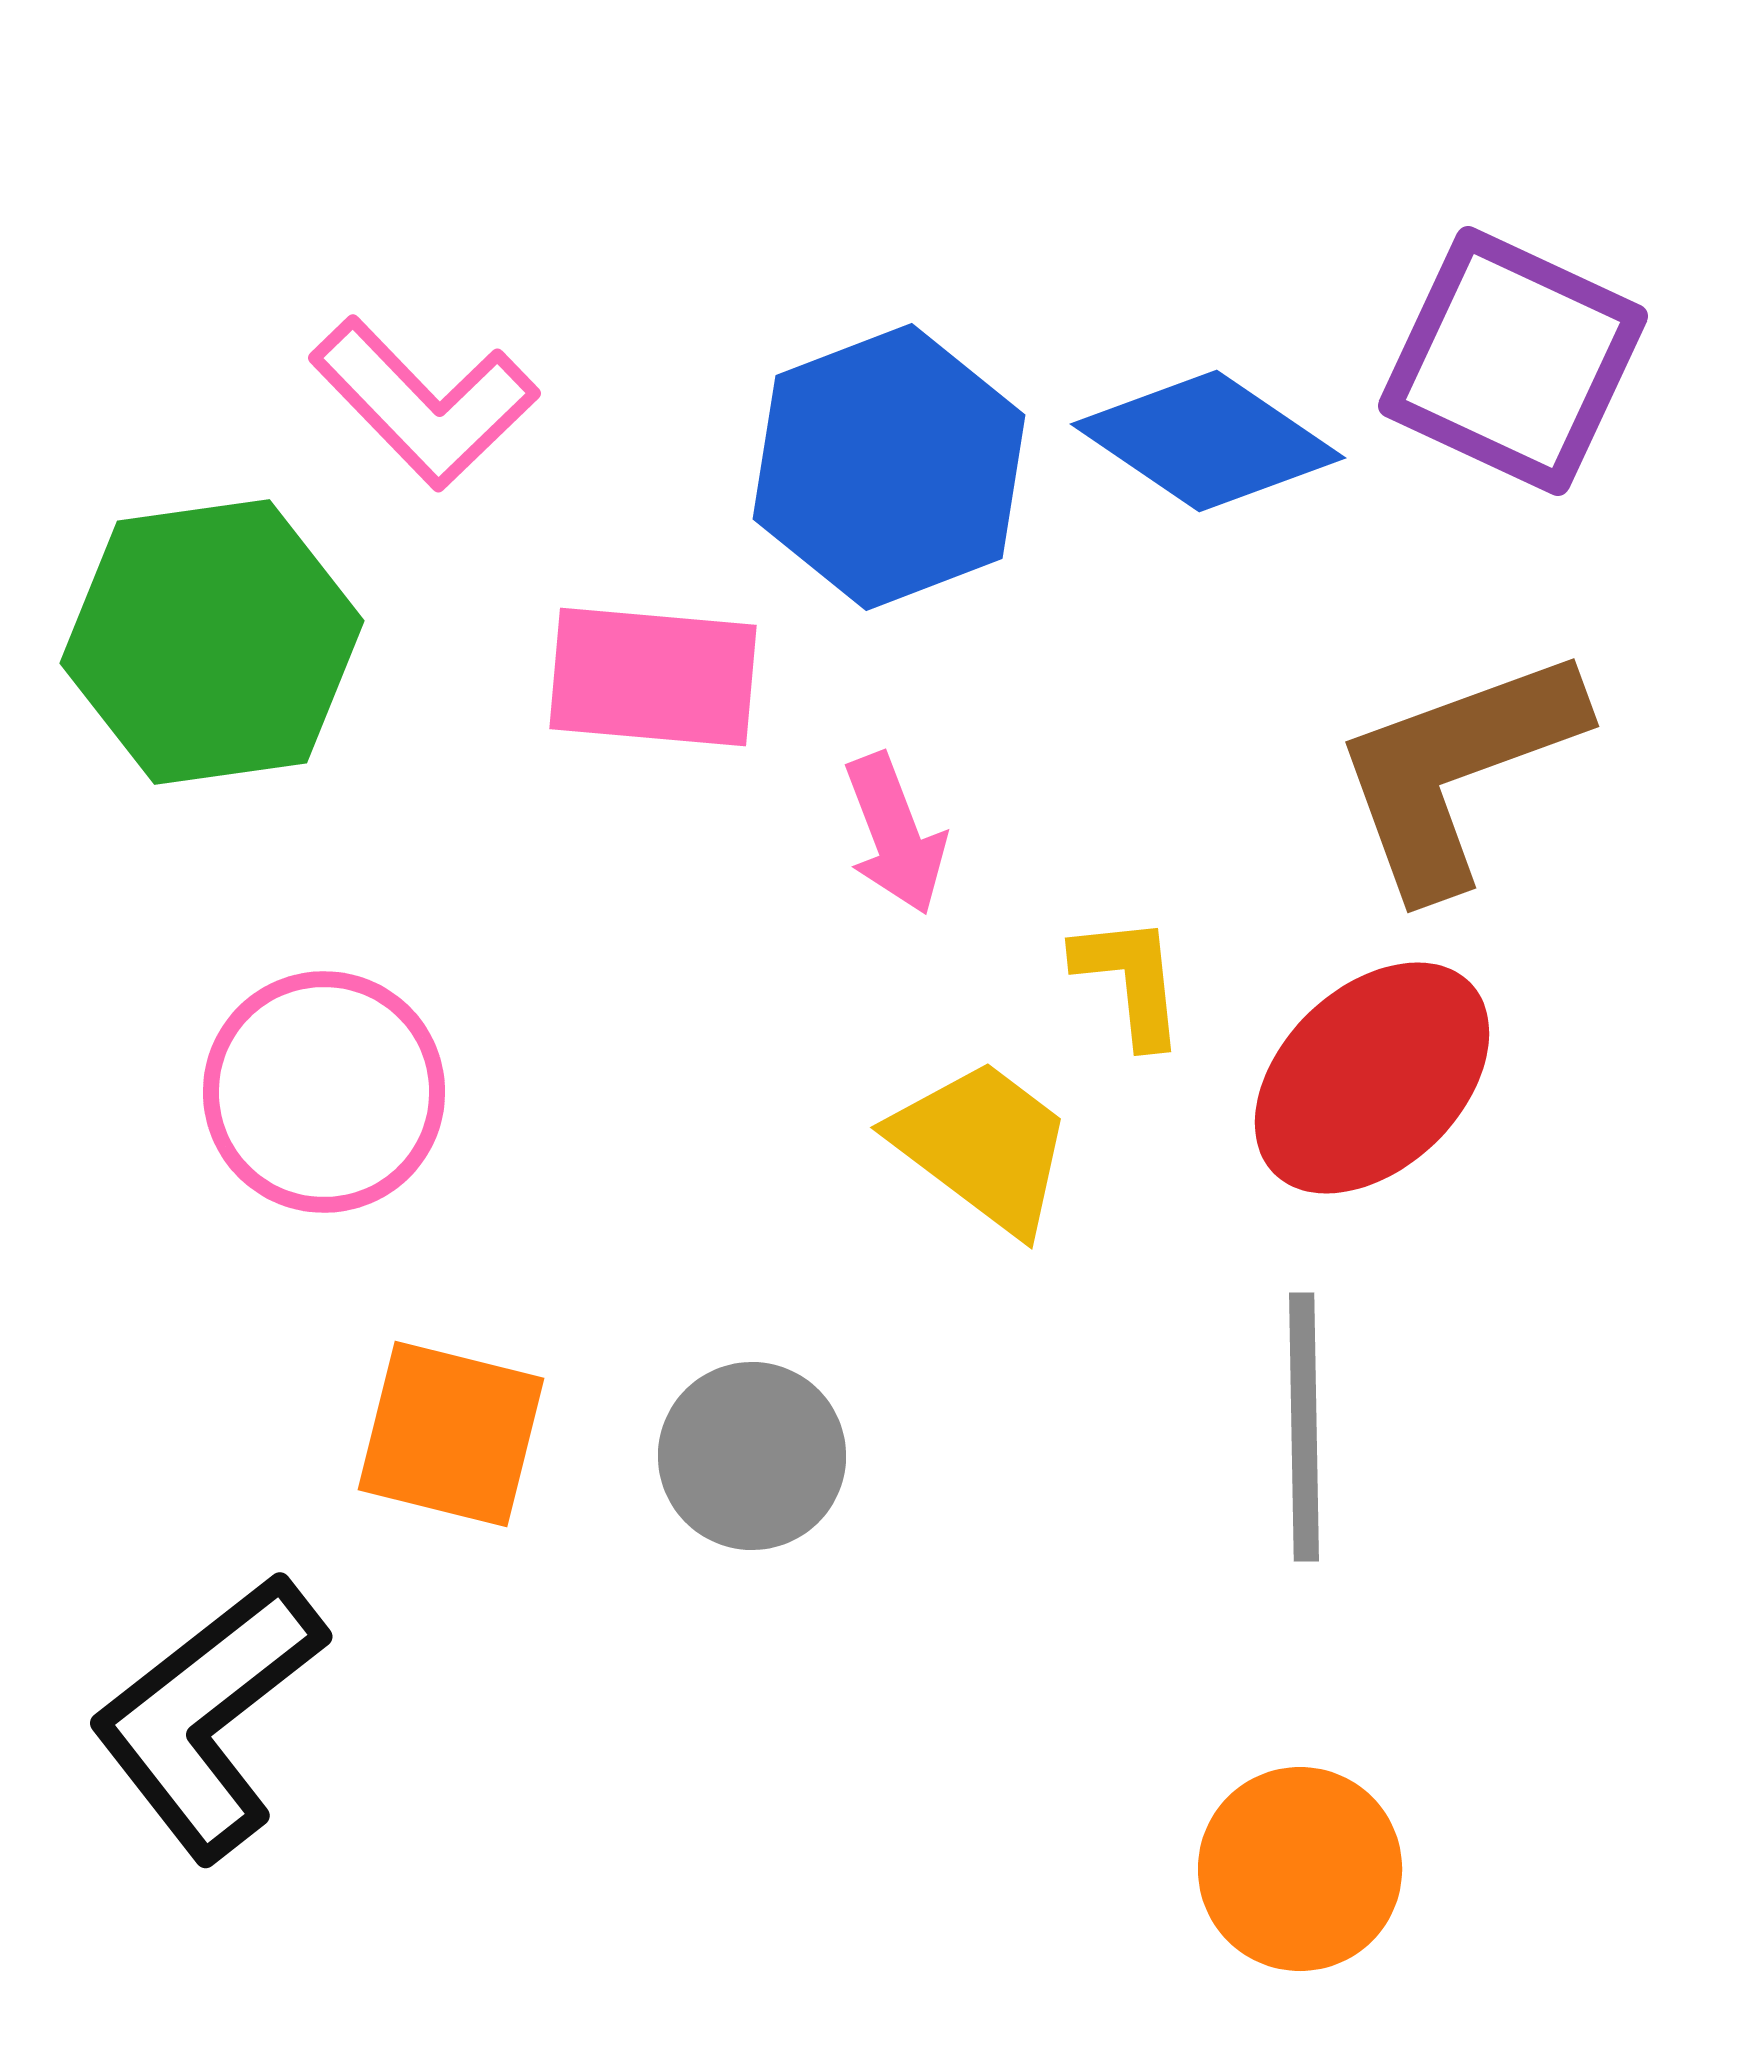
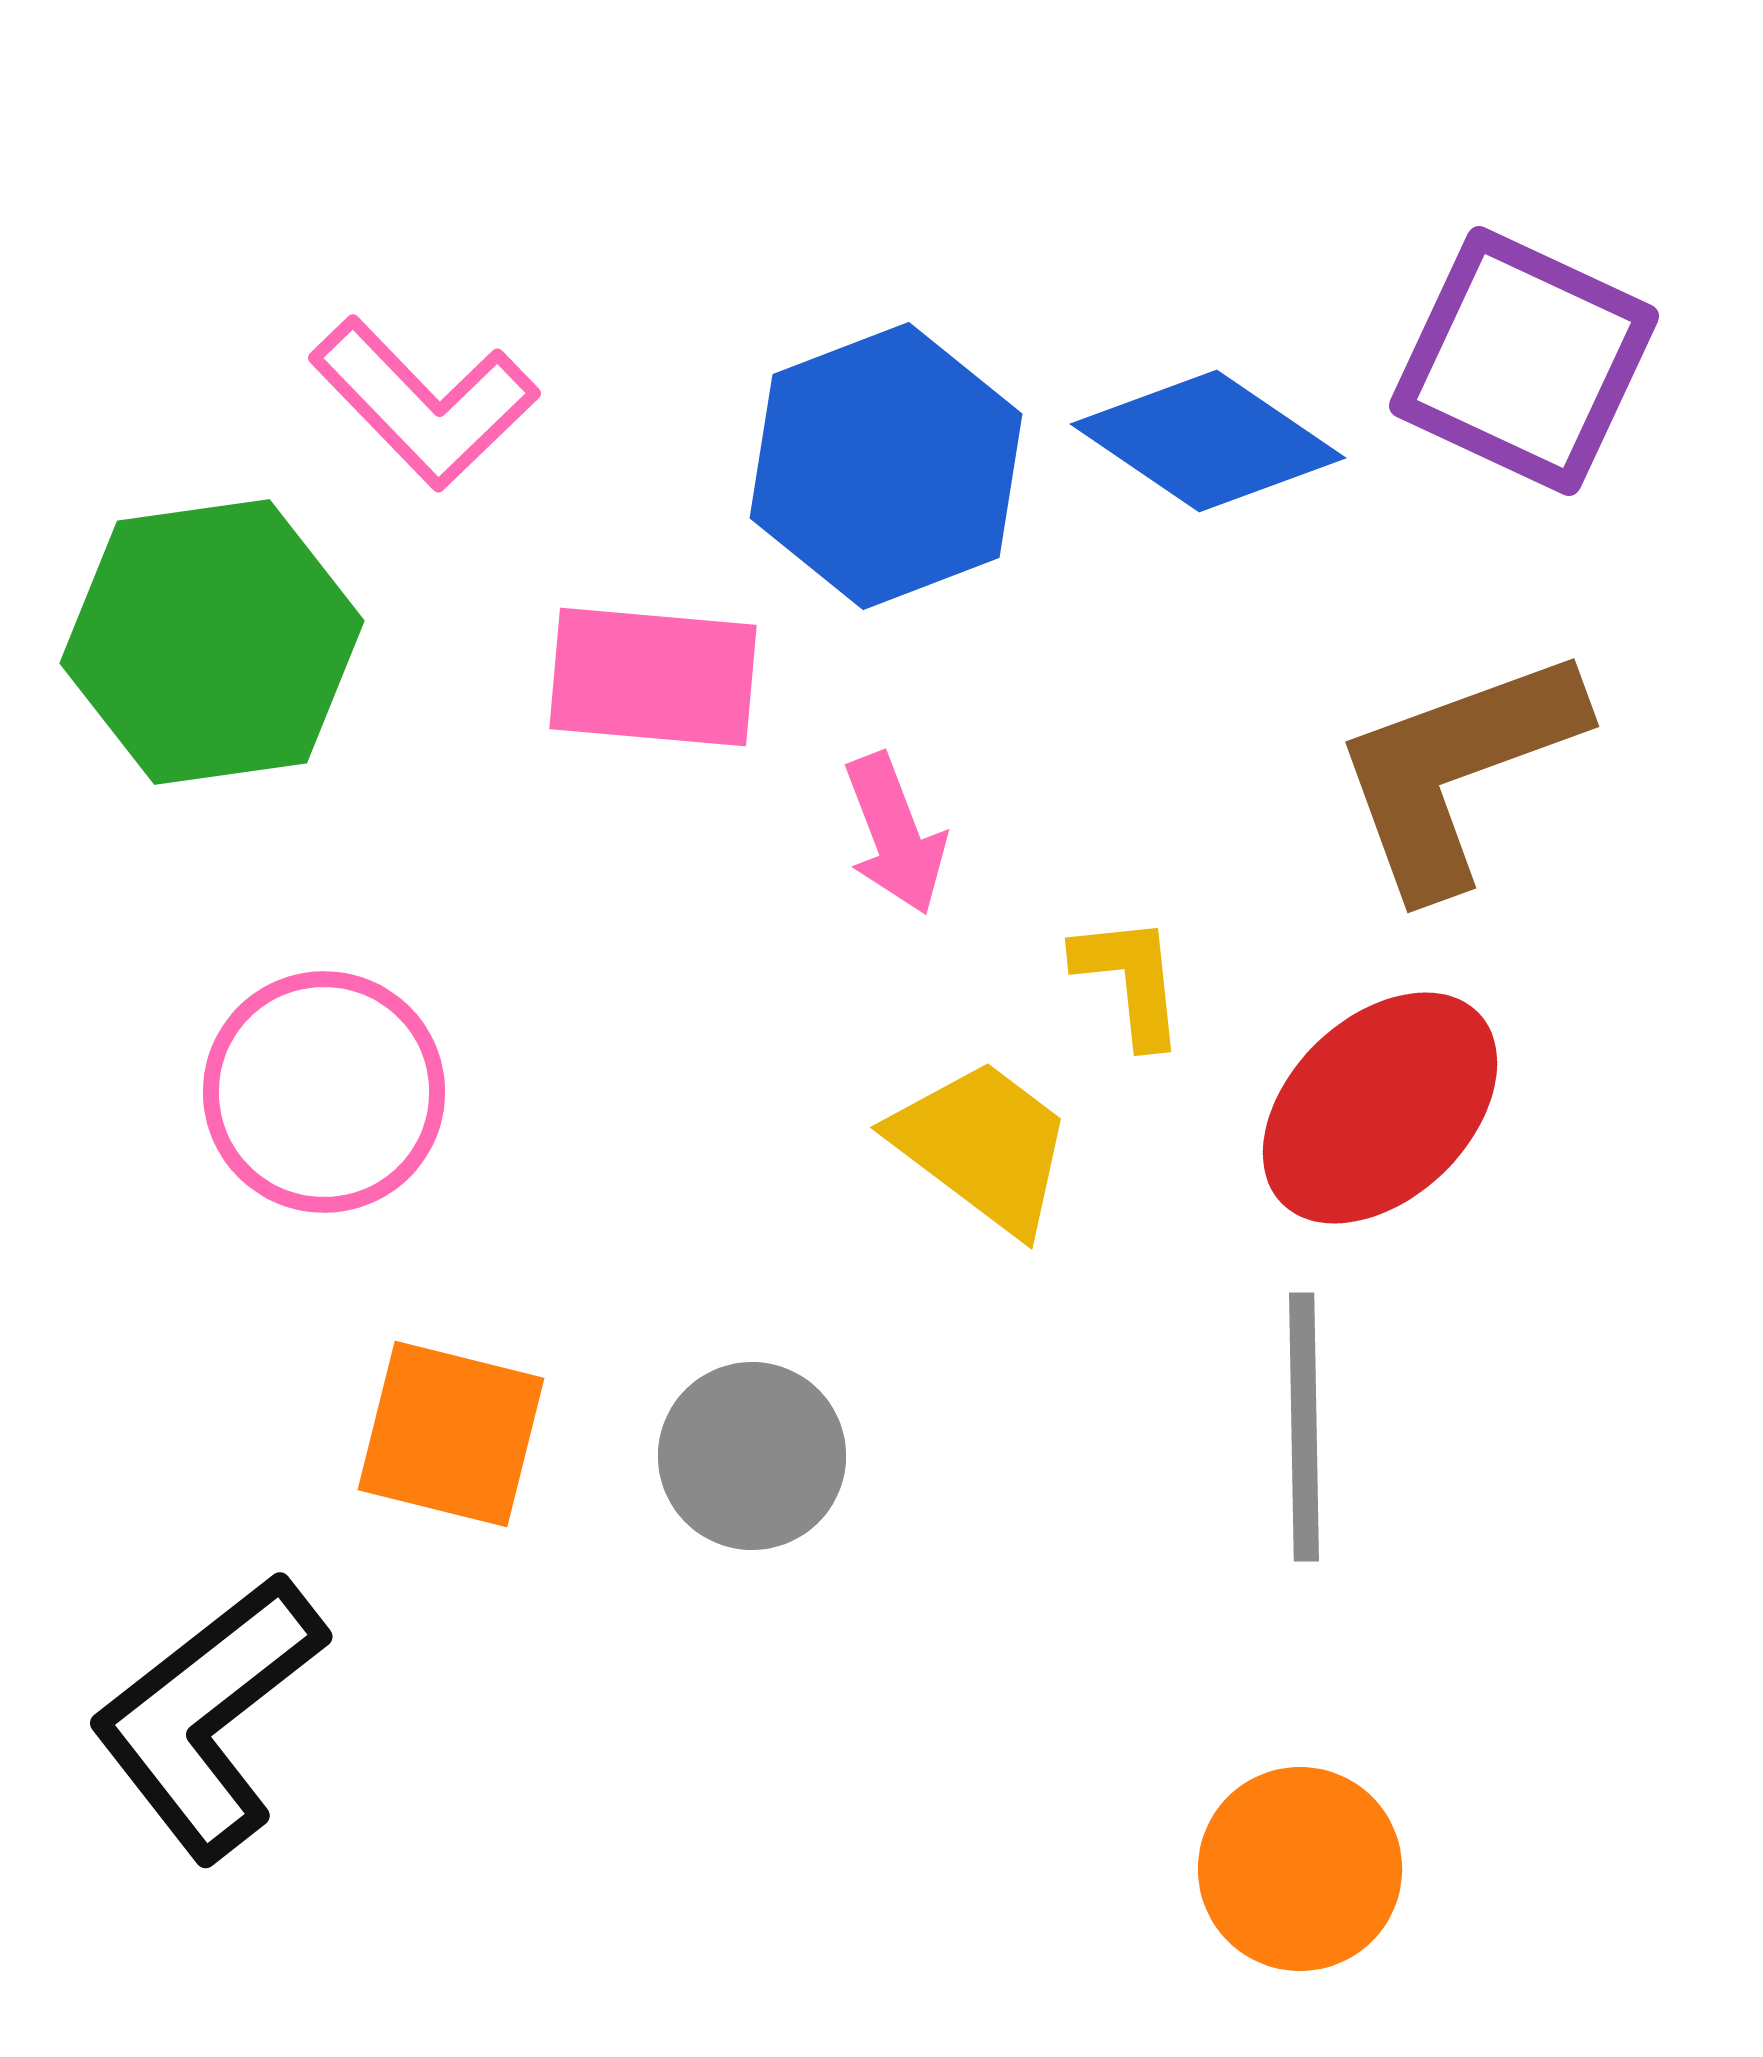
purple square: moved 11 px right
blue hexagon: moved 3 px left, 1 px up
red ellipse: moved 8 px right, 30 px down
